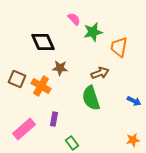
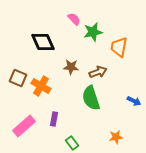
brown star: moved 11 px right, 1 px up
brown arrow: moved 2 px left, 1 px up
brown square: moved 1 px right, 1 px up
pink rectangle: moved 3 px up
orange star: moved 17 px left, 3 px up
